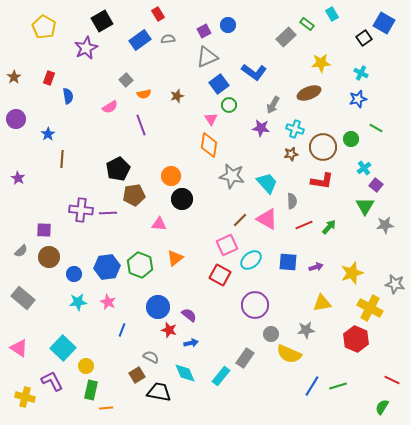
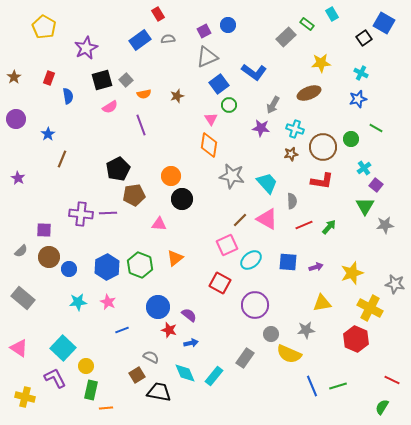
black square at (102, 21): moved 59 px down; rotated 15 degrees clockwise
brown line at (62, 159): rotated 18 degrees clockwise
purple cross at (81, 210): moved 4 px down
blue hexagon at (107, 267): rotated 20 degrees counterclockwise
blue circle at (74, 274): moved 5 px left, 5 px up
red square at (220, 275): moved 8 px down
blue line at (122, 330): rotated 48 degrees clockwise
cyan rectangle at (221, 376): moved 7 px left
purple L-shape at (52, 381): moved 3 px right, 3 px up
blue line at (312, 386): rotated 55 degrees counterclockwise
